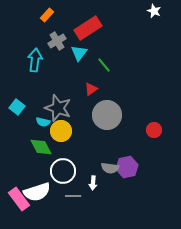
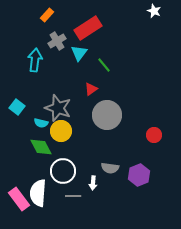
cyan semicircle: moved 2 px left, 1 px down
red circle: moved 5 px down
purple hexagon: moved 12 px right, 8 px down; rotated 10 degrees counterclockwise
white semicircle: moved 1 px right, 1 px down; rotated 112 degrees clockwise
